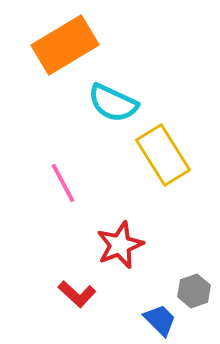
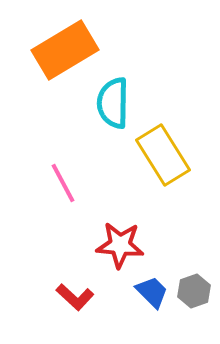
orange rectangle: moved 5 px down
cyan semicircle: rotated 66 degrees clockwise
red star: rotated 27 degrees clockwise
red L-shape: moved 2 px left, 3 px down
blue trapezoid: moved 8 px left, 28 px up
